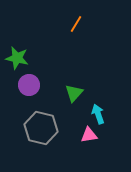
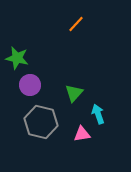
orange line: rotated 12 degrees clockwise
purple circle: moved 1 px right
gray hexagon: moved 6 px up
pink triangle: moved 7 px left, 1 px up
